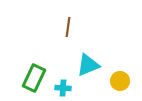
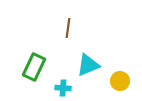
brown line: moved 1 px down
green rectangle: moved 11 px up
